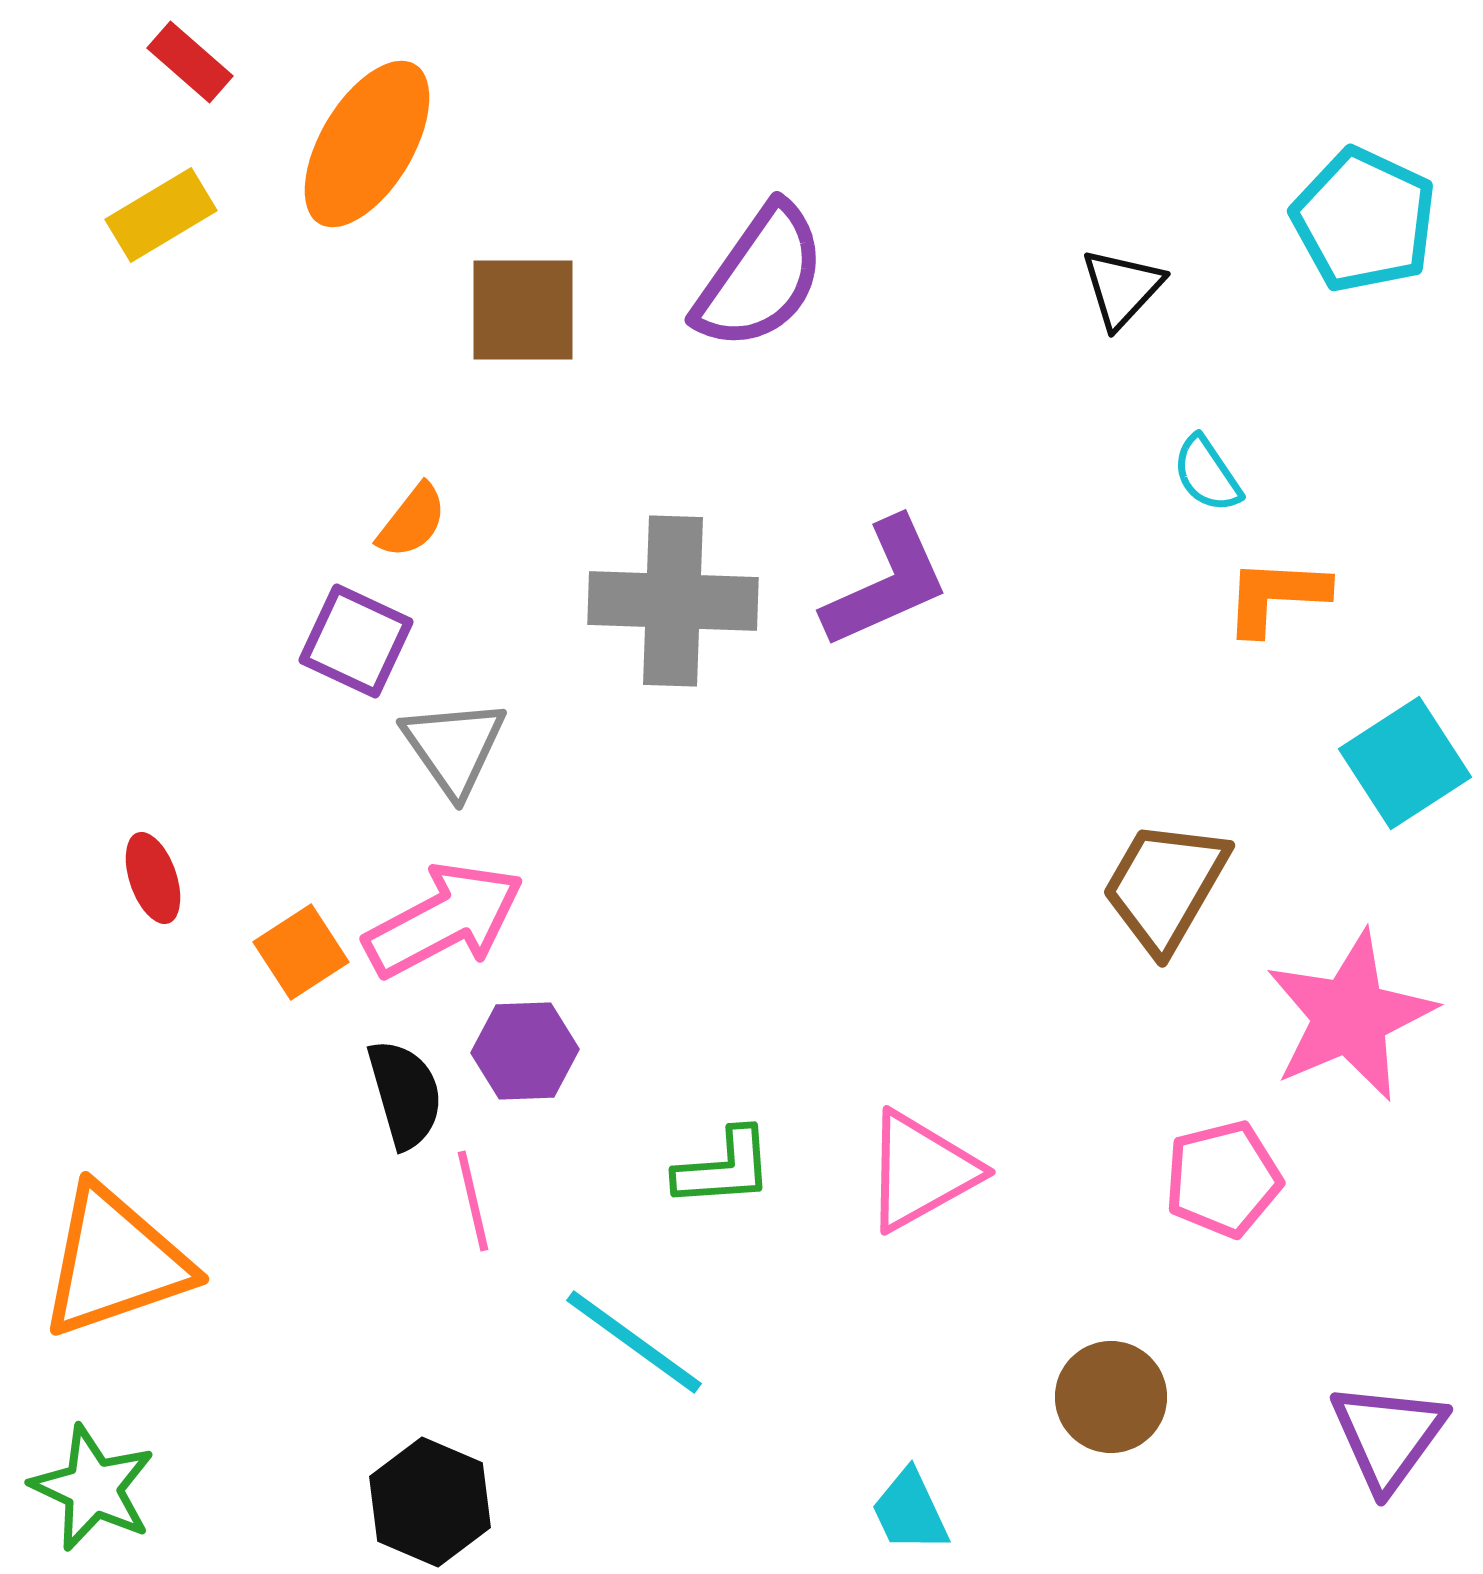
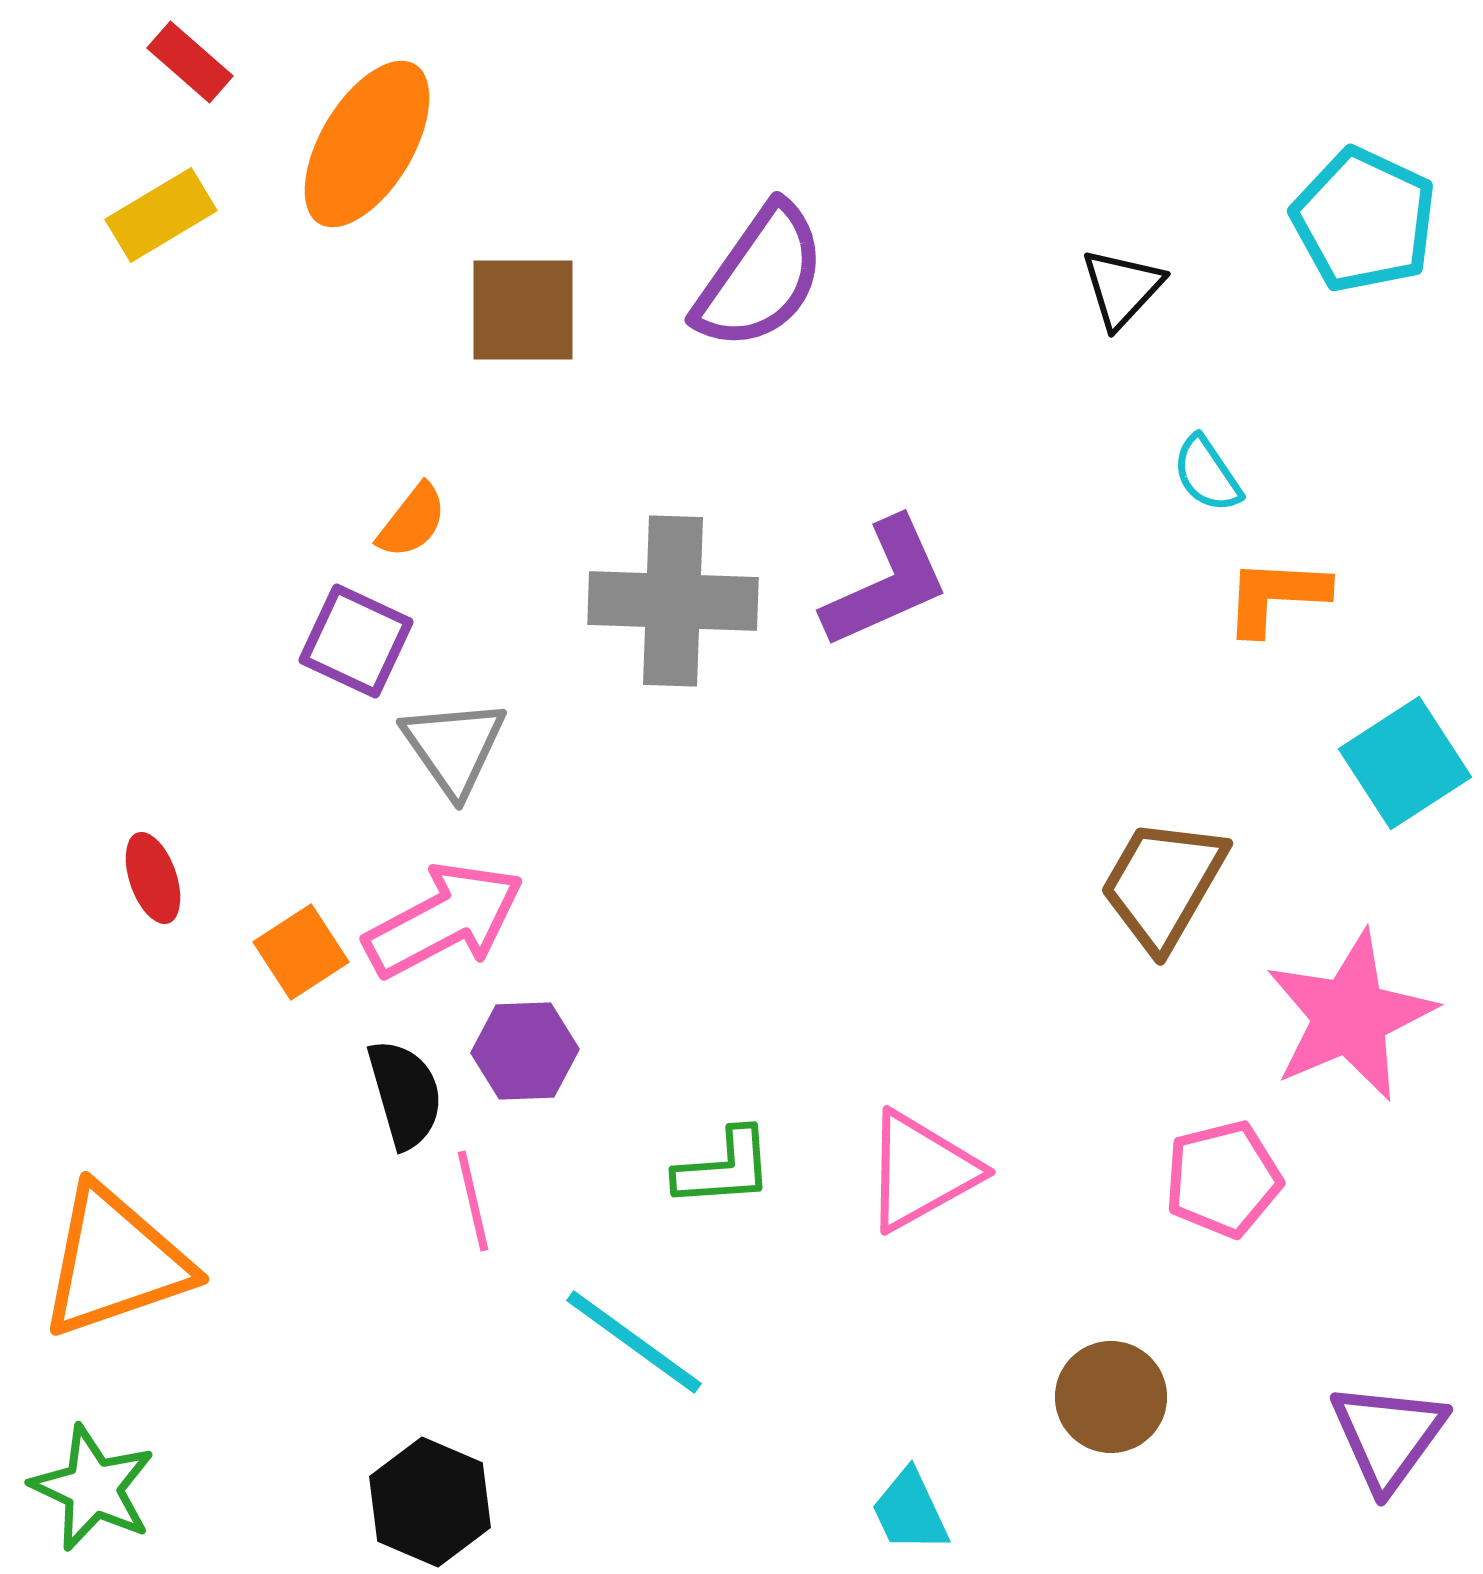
brown trapezoid: moved 2 px left, 2 px up
